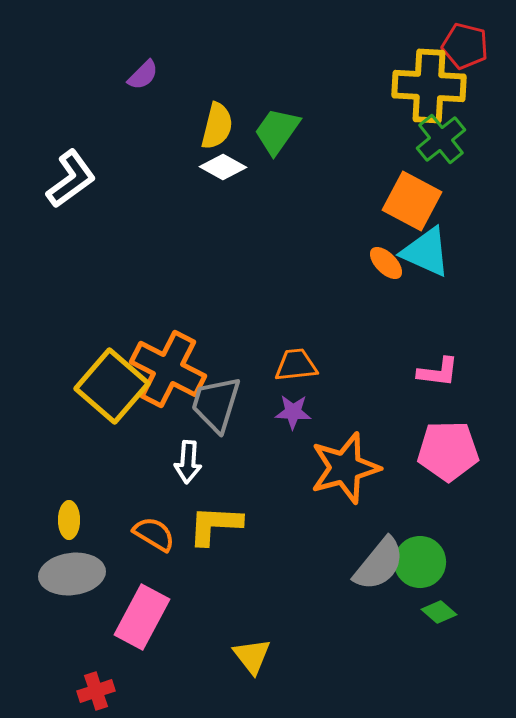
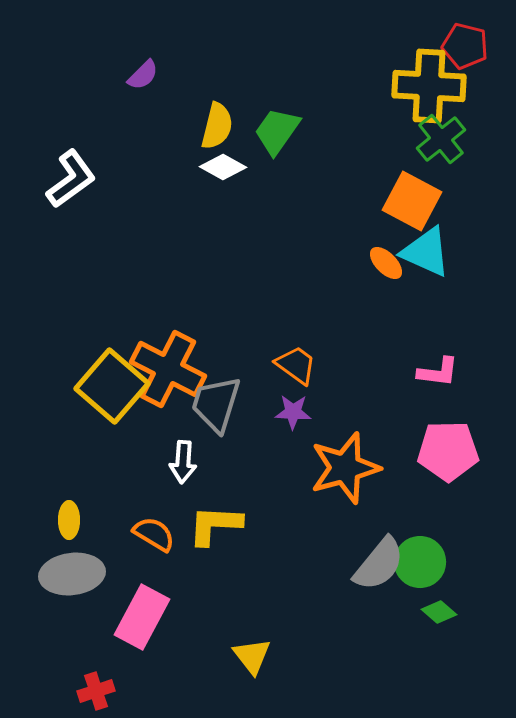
orange trapezoid: rotated 42 degrees clockwise
white arrow: moved 5 px left
